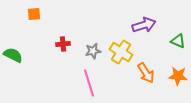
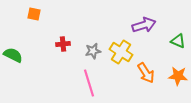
orange square: rotated 16 degrees clockwise
